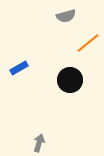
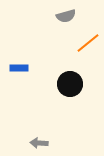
blue rectangle: rotated 30 degrees clockwise
black circle: moved 4 px down
gray arrow: rotated 102 degrees counterclockwise
